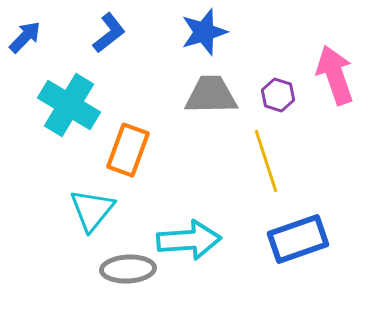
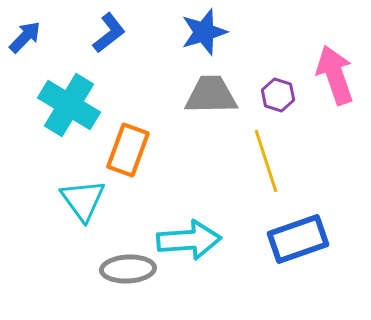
cyan triangle: moved 9 px left, 10 px up; rotated 15 degrees counterclockwise
